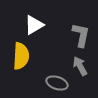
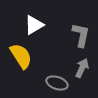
yellow semicircle: rotated 36 degrees counterclockwise
gray arrow: moved 2 px right, 2 px down; rotated 54 degrees clockwise
